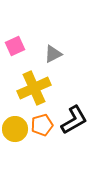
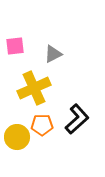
pink square: rotated 18 degrees clockwise
black L-shape: moved 3 px right, 1 px up; rotated 12 degrees counterclockwise
orange pentagon: rotated 15 degrees clockwise
yellow circle: moved 2 px right, 8 px down
